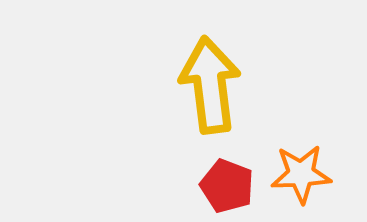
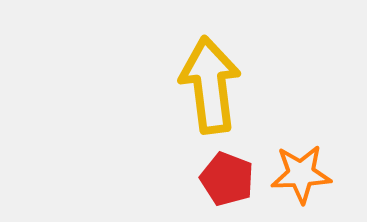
red pentagon: moved 7 px up
